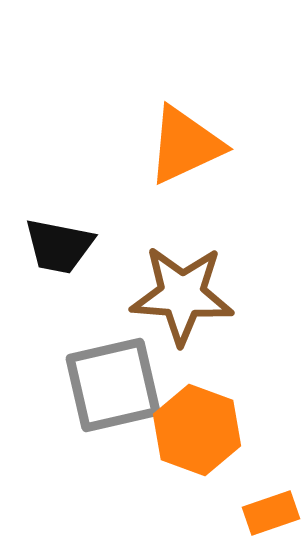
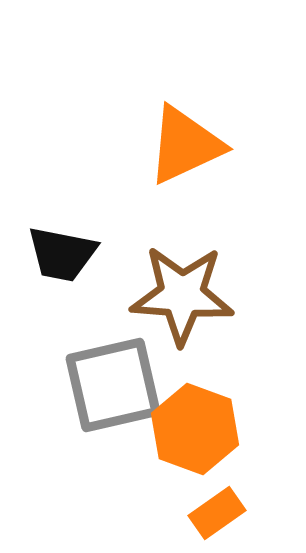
black trapezoid: moved 3 px right, 8 px down
orange hexagon: moved 2 px left, 1 px up
orange rectangle: moved 54 px left; rotated 16 degrees counterclockwise
